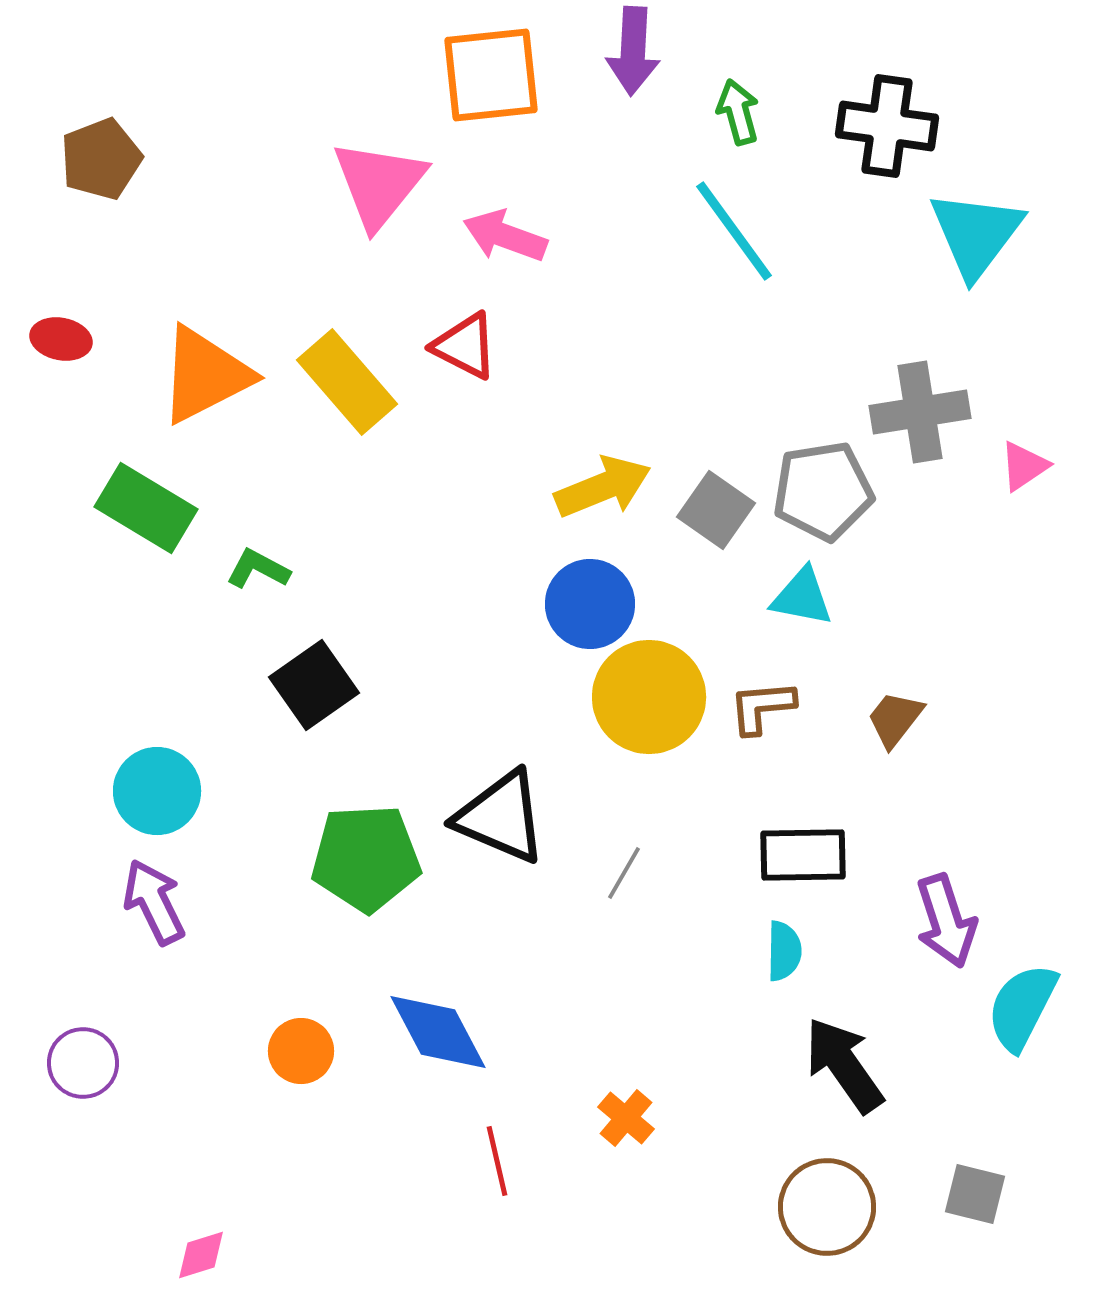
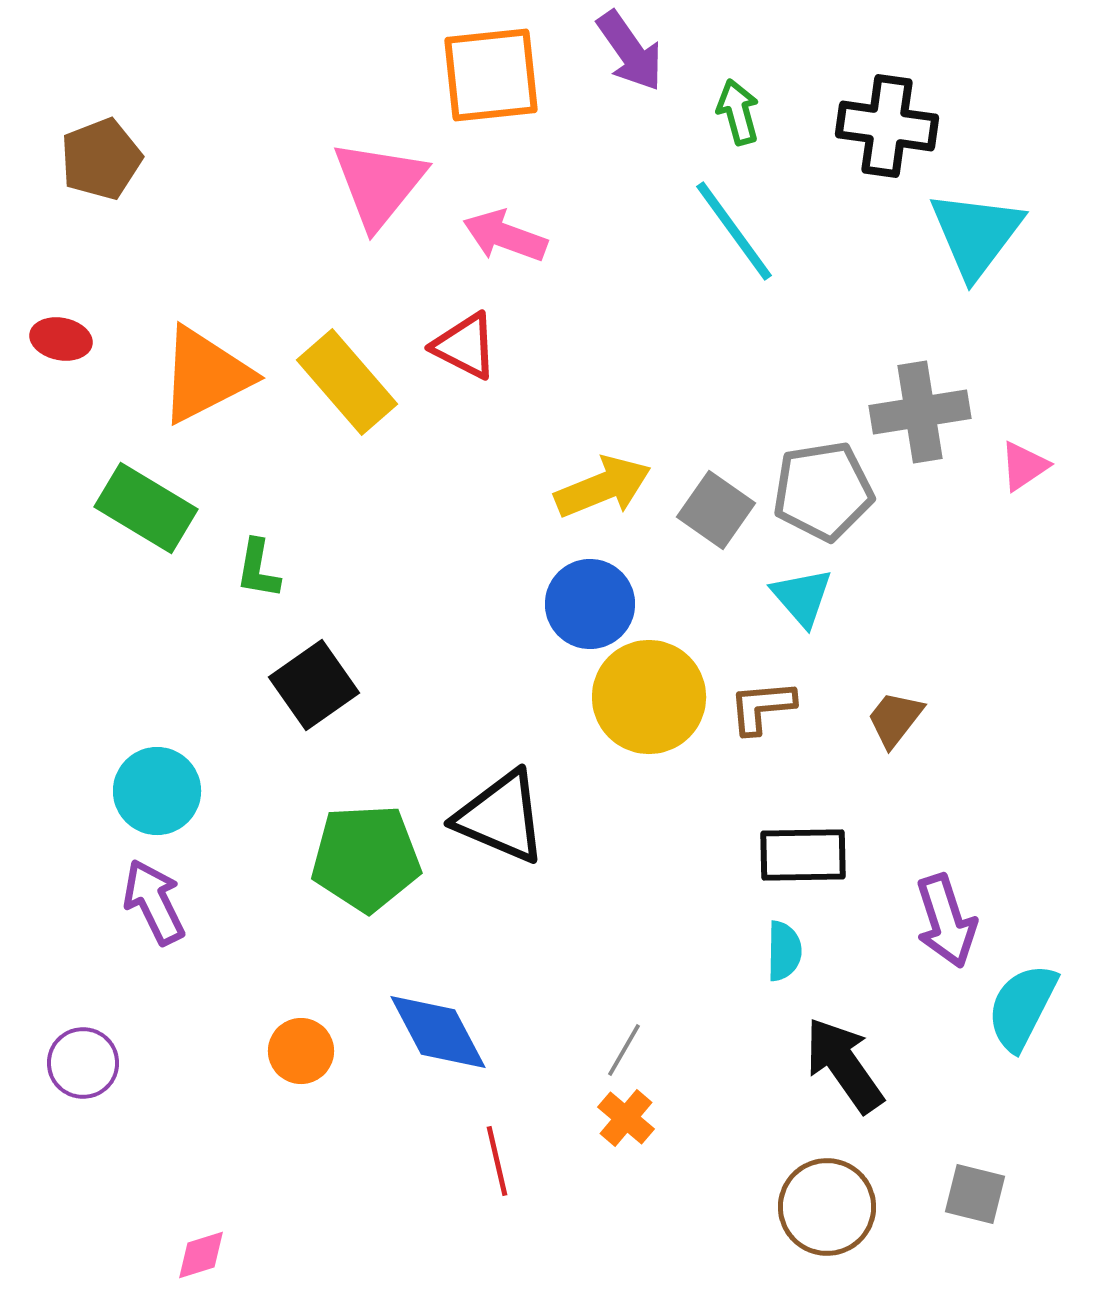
purple arrow at (633, 51): moved 3 px left; rotated 38 degrees counterclockwise
green L-shape at (258, 569): rotated 108 degrees counterclockwise
cyan triangle at (802, 597): rotated 38 degrees clockwise
gray line at (624, 873): moved 177 px down
